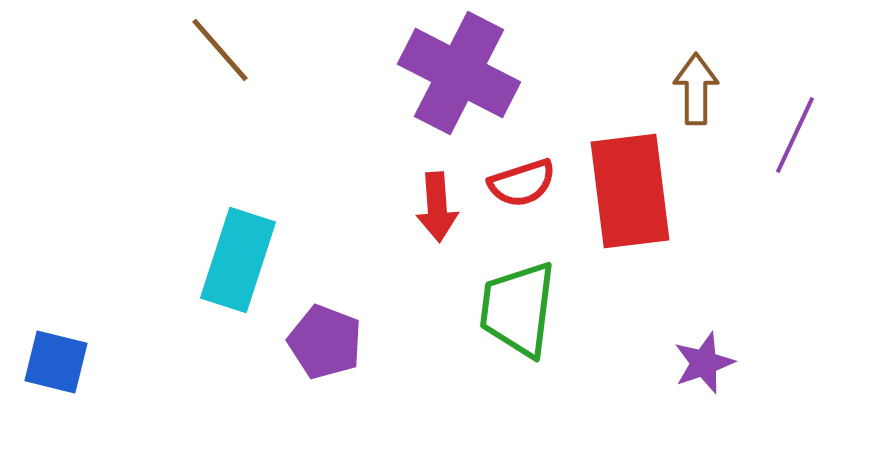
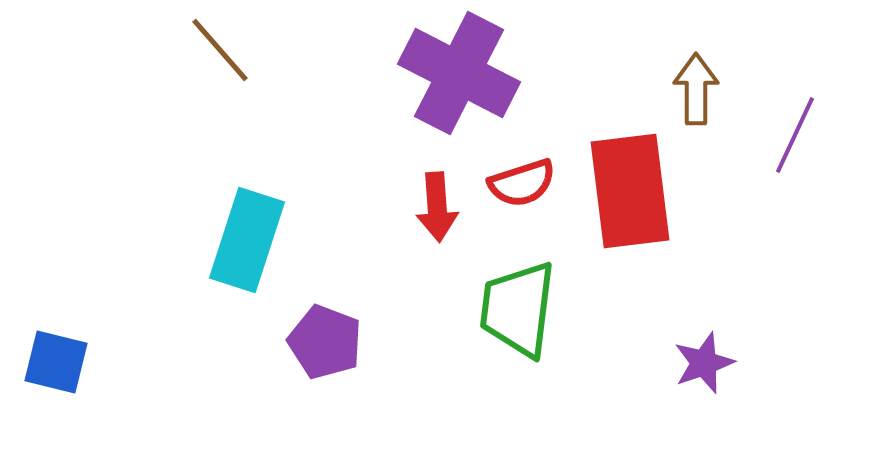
cyan rectangle: moved 9 px right, 20 px up
